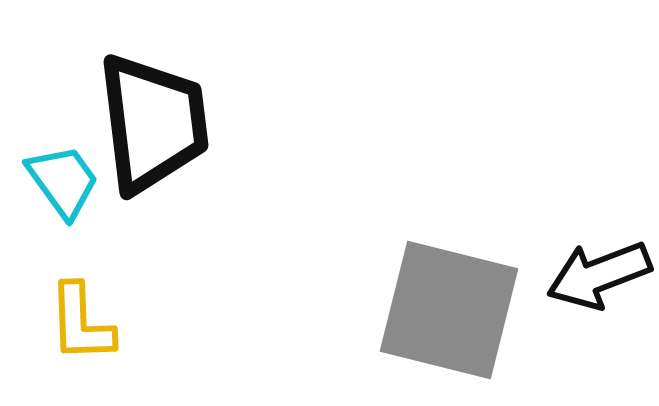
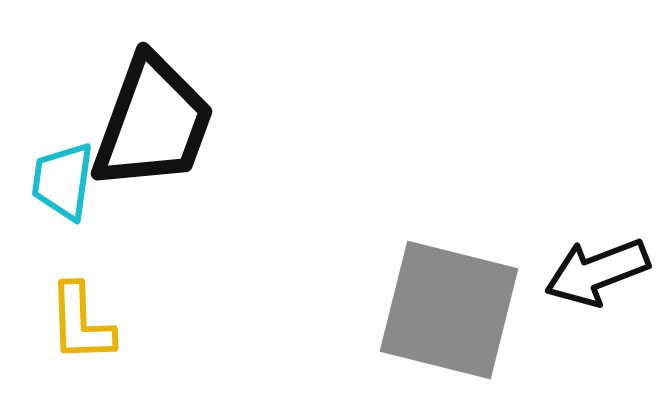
black trapezoid: rotated 27 degrees clockwise
cyan trapezoid: rotated 136 degrees counterclockwise
black arrow: moved 2 px left, 3 px up
